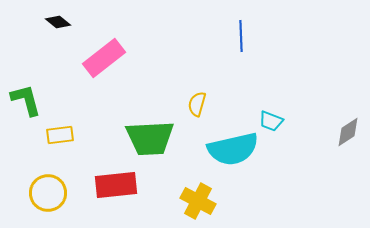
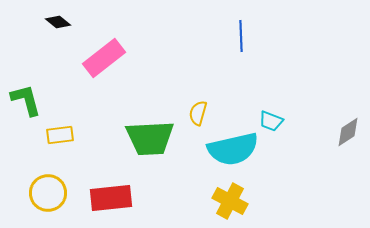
yellow semicircle: moved 1 px right, 9 px down
red rectangle: moved 5 px left, 13 px down
yellow cross: moved 32 px right
